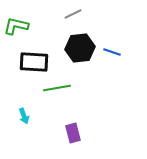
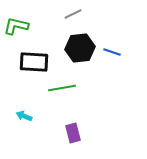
green line: moved 5 px right
cyan arrow: rotated 133 degrees clockwise
